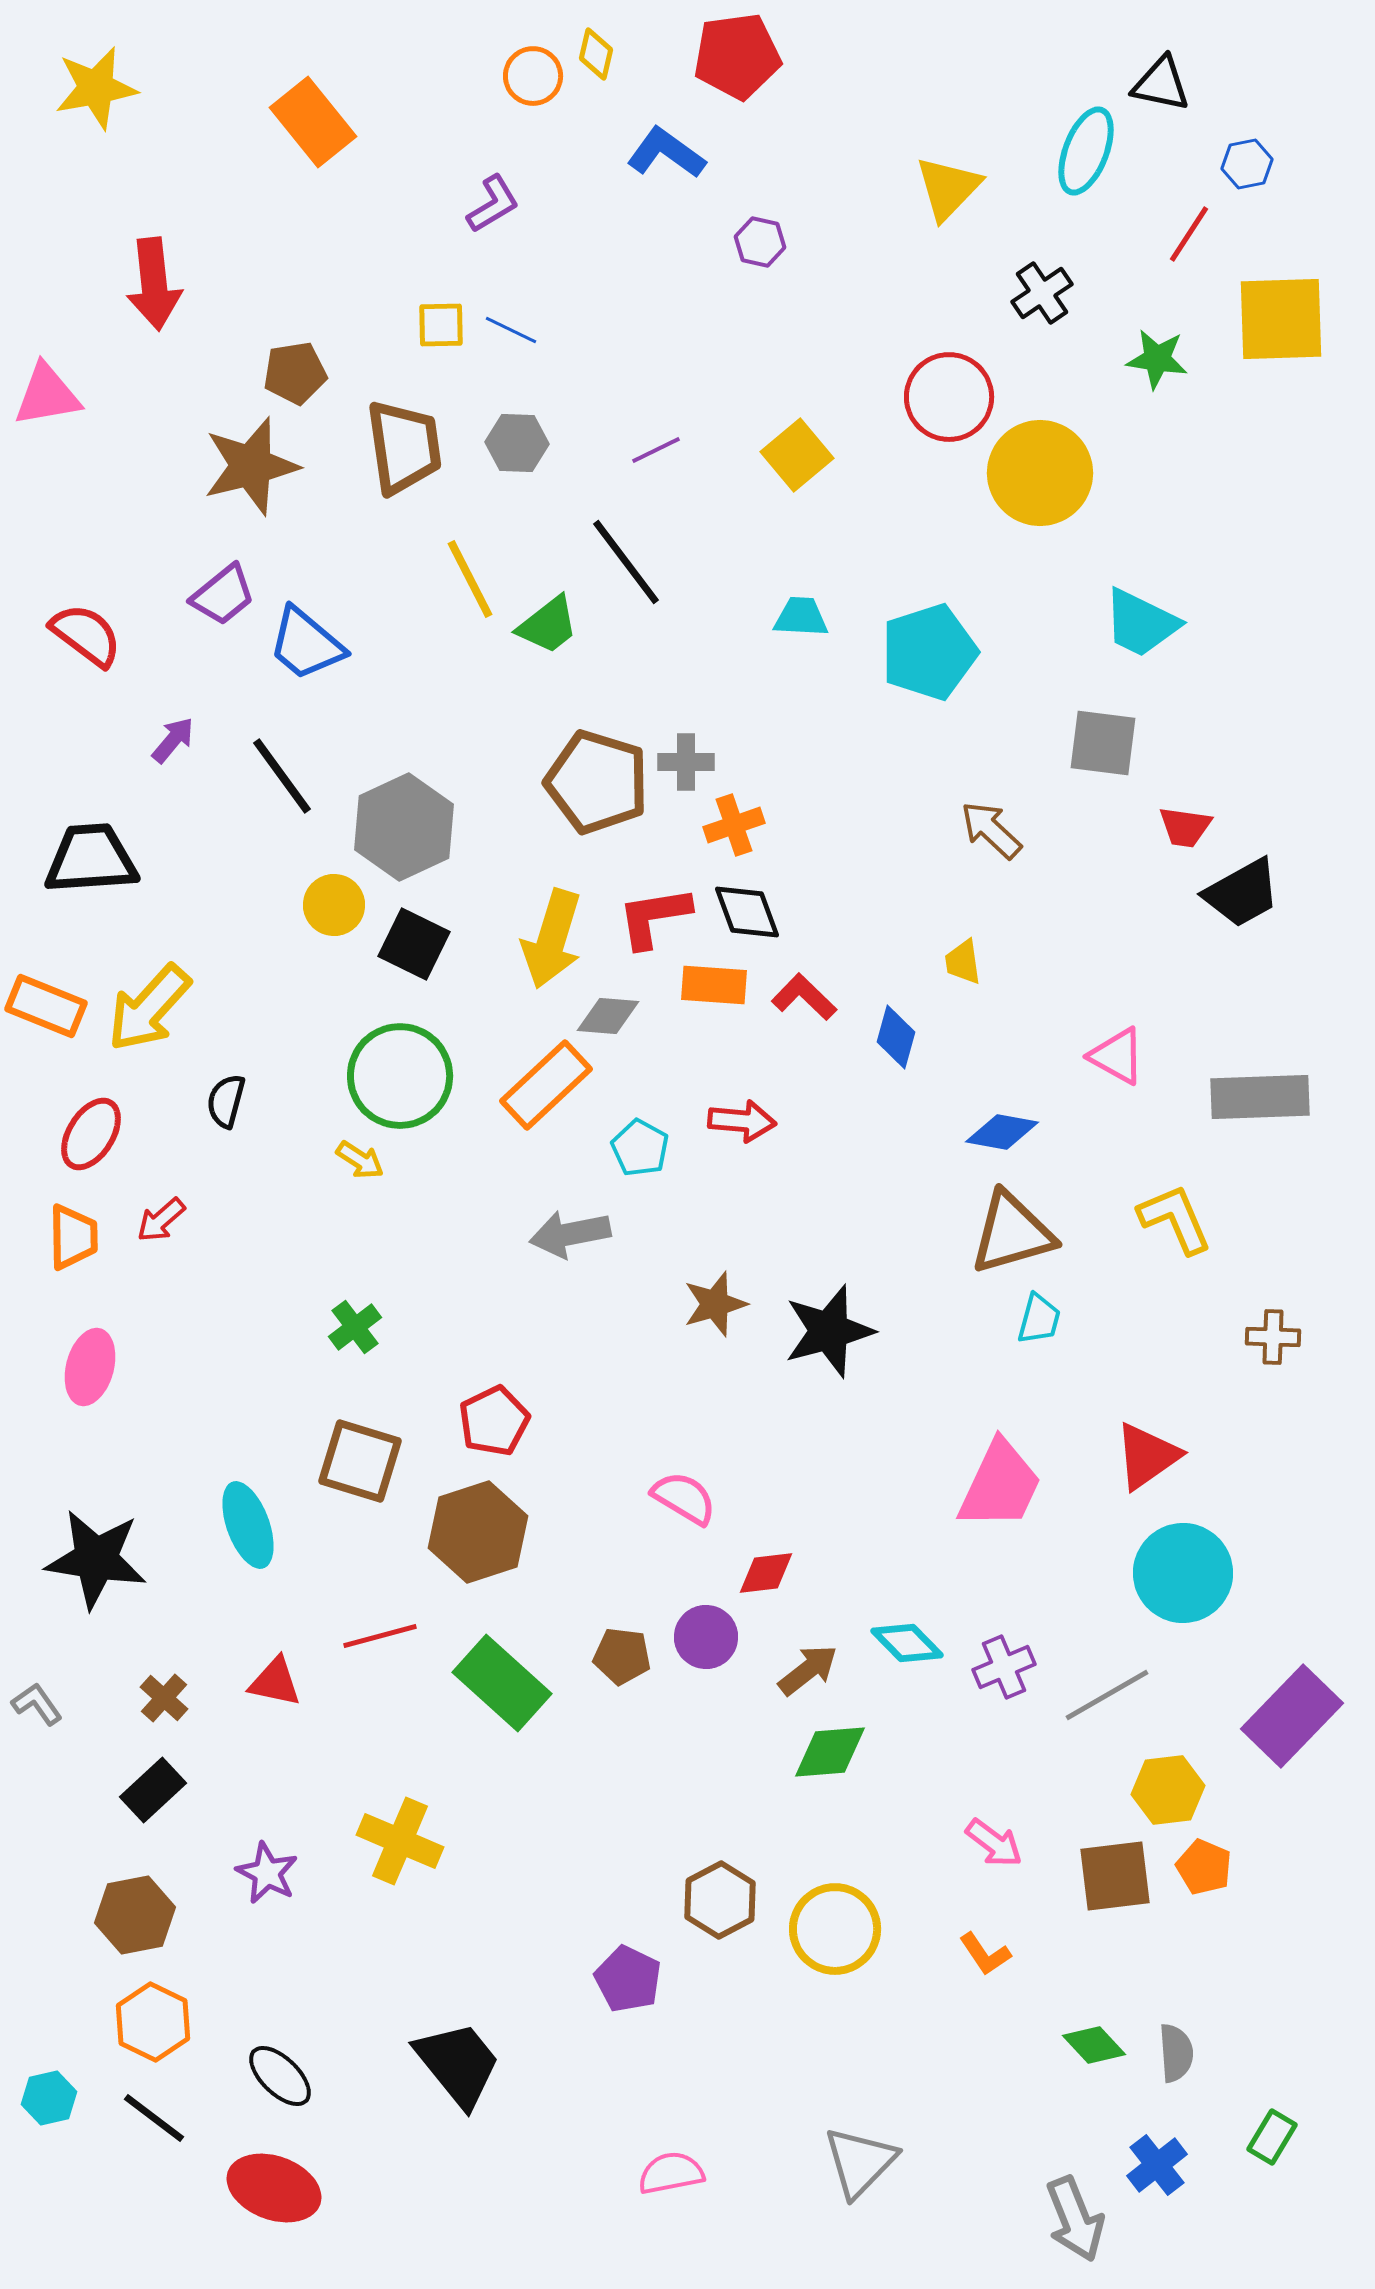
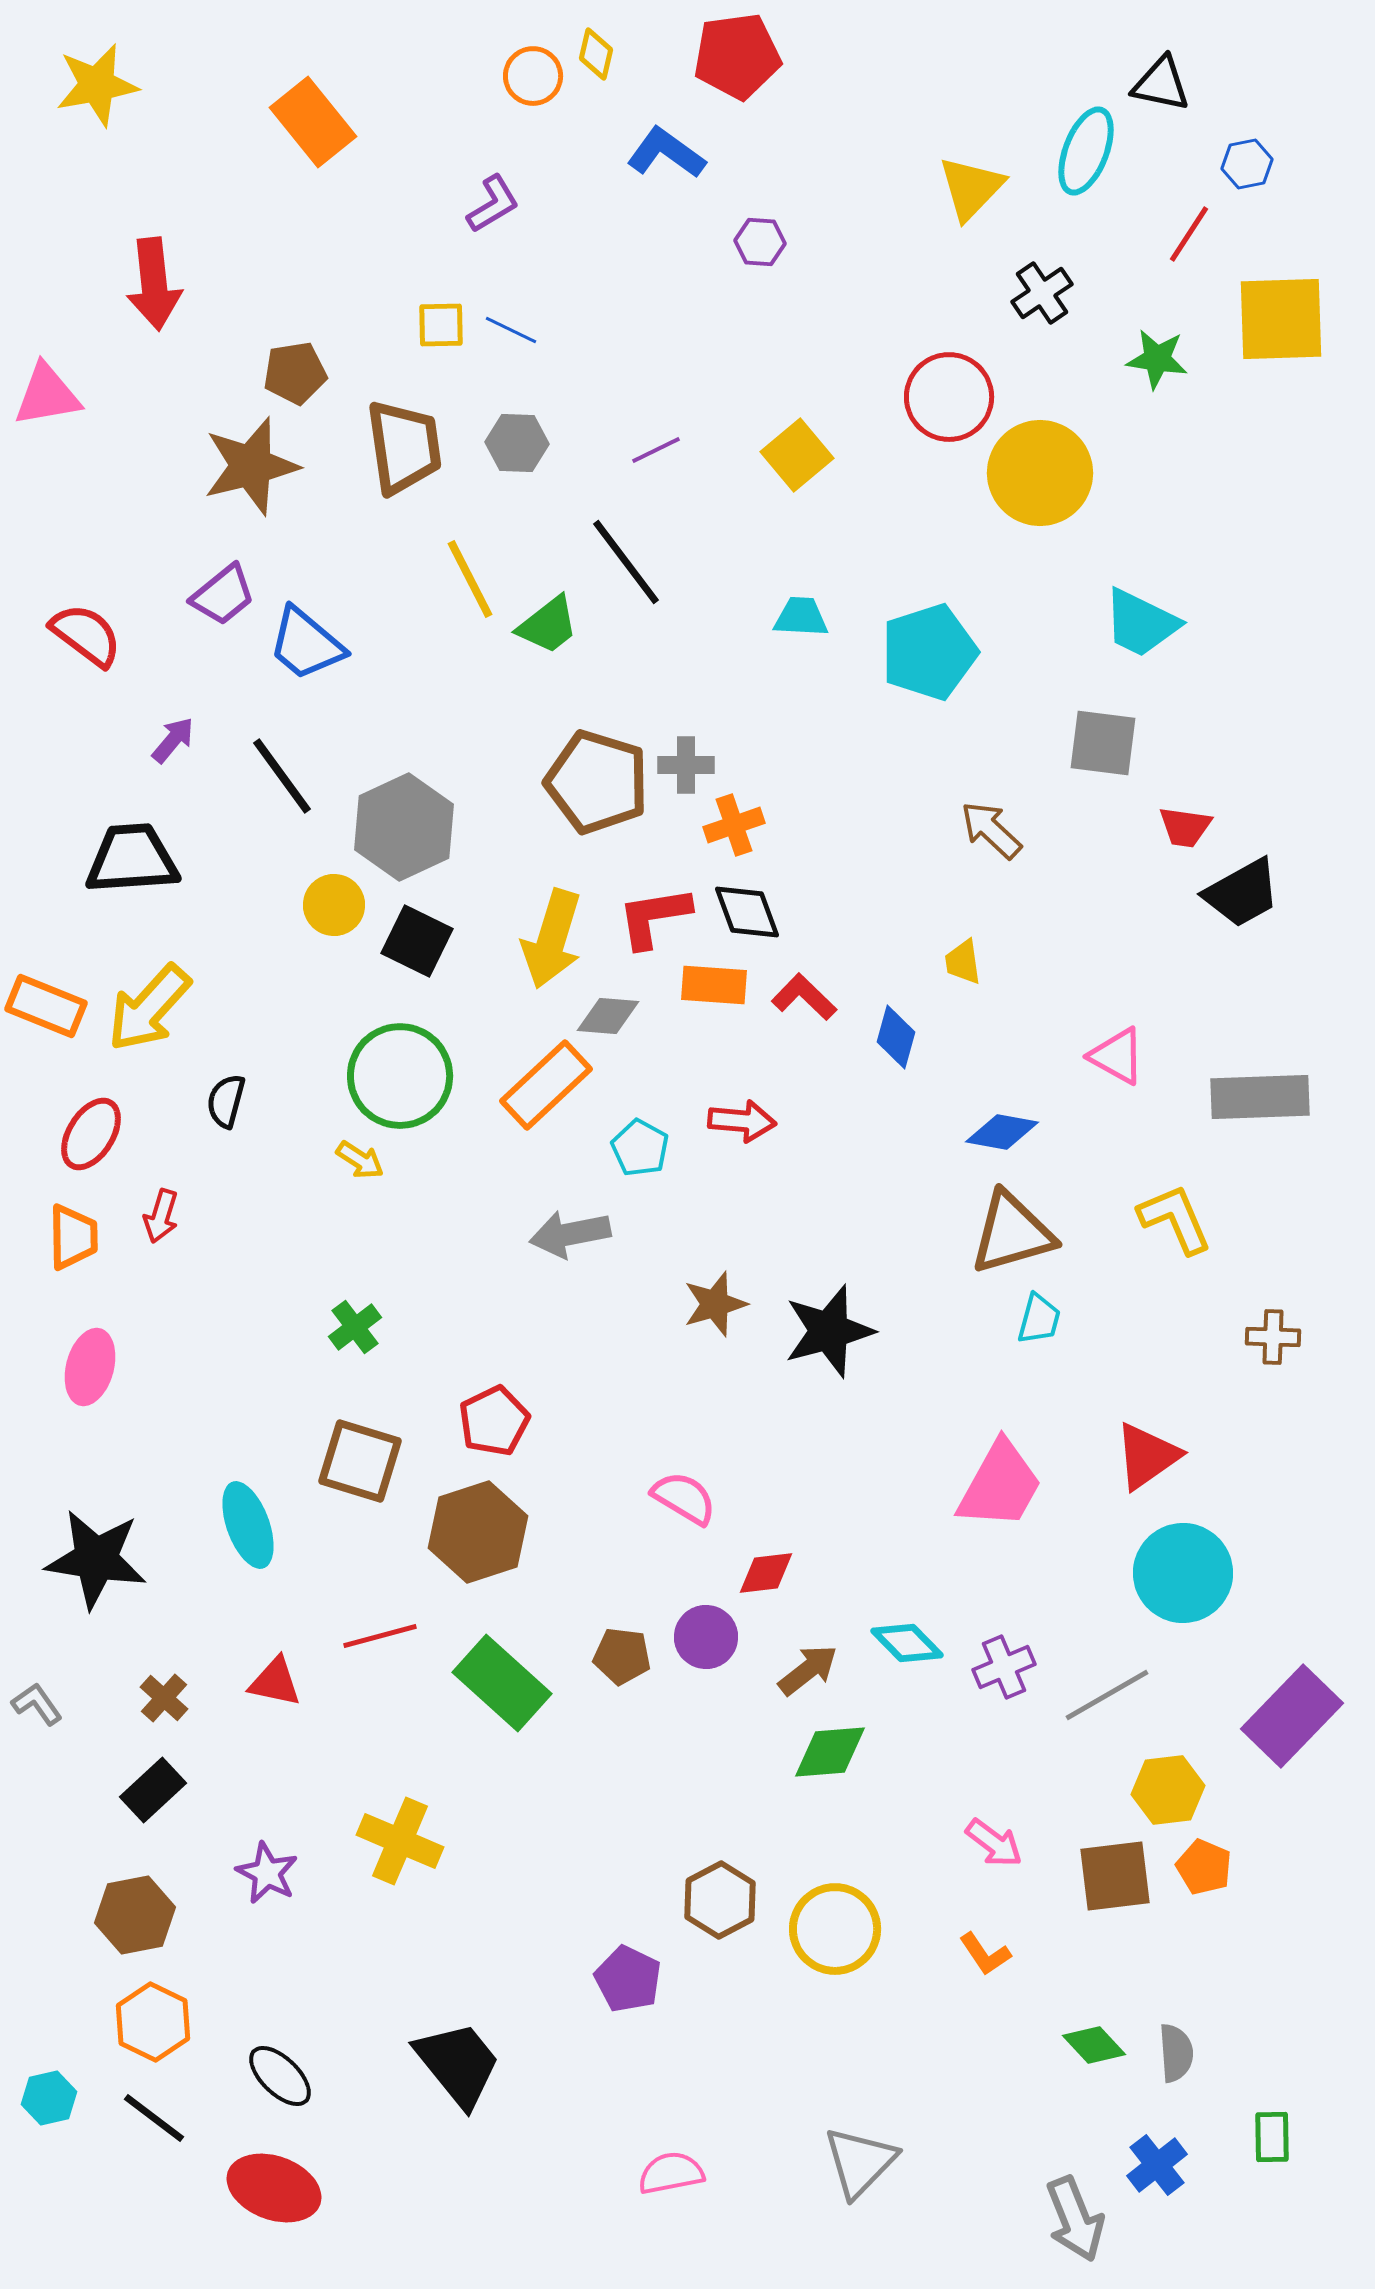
yellow star at (96, 88): moved 1 px right, 3 px up
yellow triangle at (948, 188): moved 23 px right
purple hexagon at (760, 242): rotated 9 degrees counterclockwise
gray cross at (686, 762): moved 3 px down
black trapezoid at (91, 859): moved 41 px right
black square at (414, 944): moved 3 px right, 3 px up
red arrow at (161, 1220): moved 4 px up; rotated 32 degrees counterclockwise
pink trapezoid at (1000, 1485): rotated 4 degrees clockwise
green rectangle at (1272, 2137): rotated 32 degrees counterclockwise
